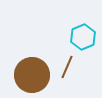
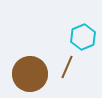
brown circle: moved 2 px left, 1 px up
